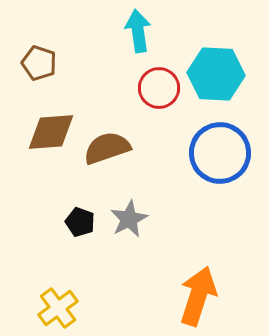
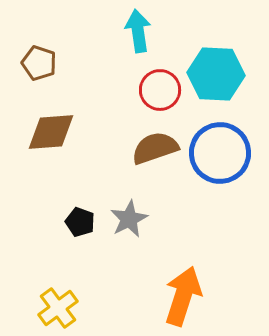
red circle: moved 1 px right, 2 px down
brown semicircle: moved 48 px right
orange arrow: moved 15 px left
